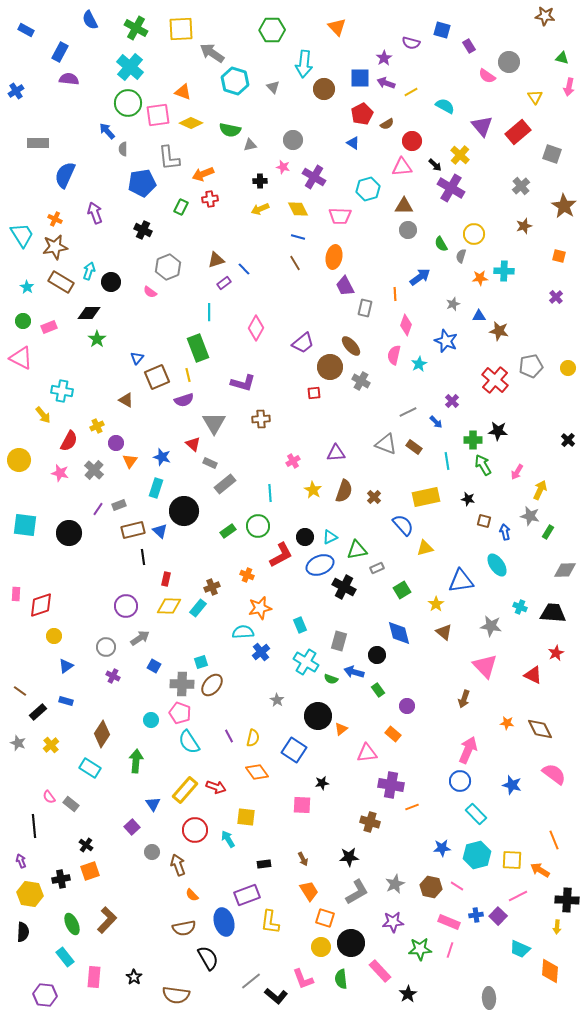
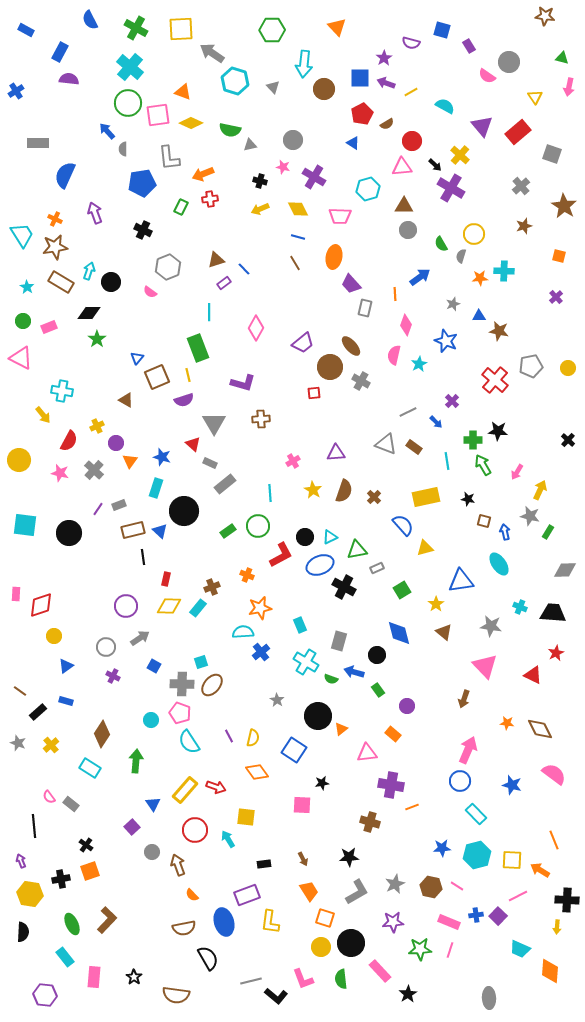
black cross at (260, 181): rotated 16 degrees clockwise
purple trapezoid at (345, 286): moved 6 px right, 2 px up; rotated 15 degrees counterclockwise
cyan ellipse at (497, 565): moved 2 px right, 1 px up
gray line at (251, 981): rotated 25 degrees clockwise
